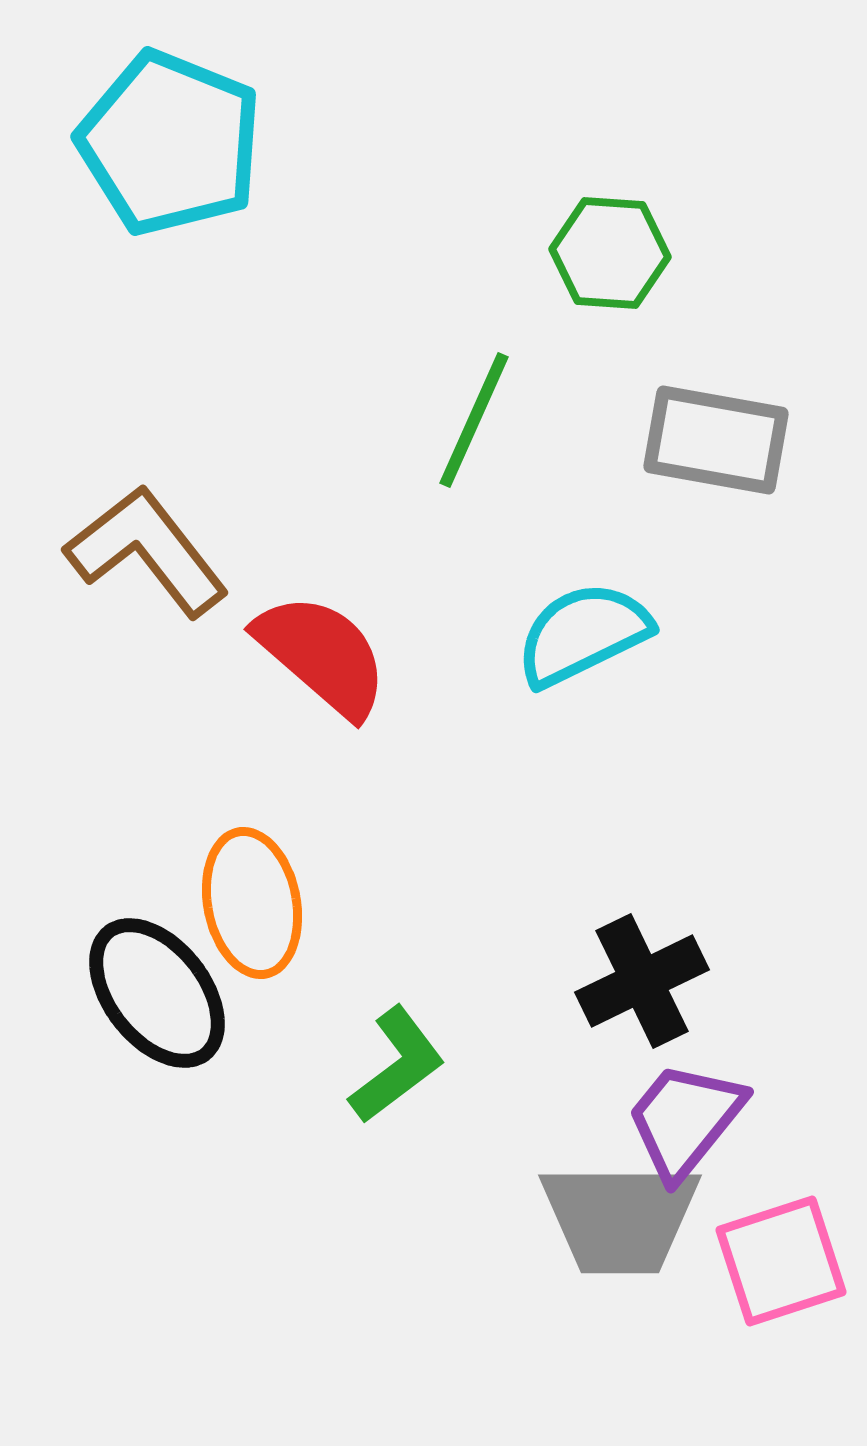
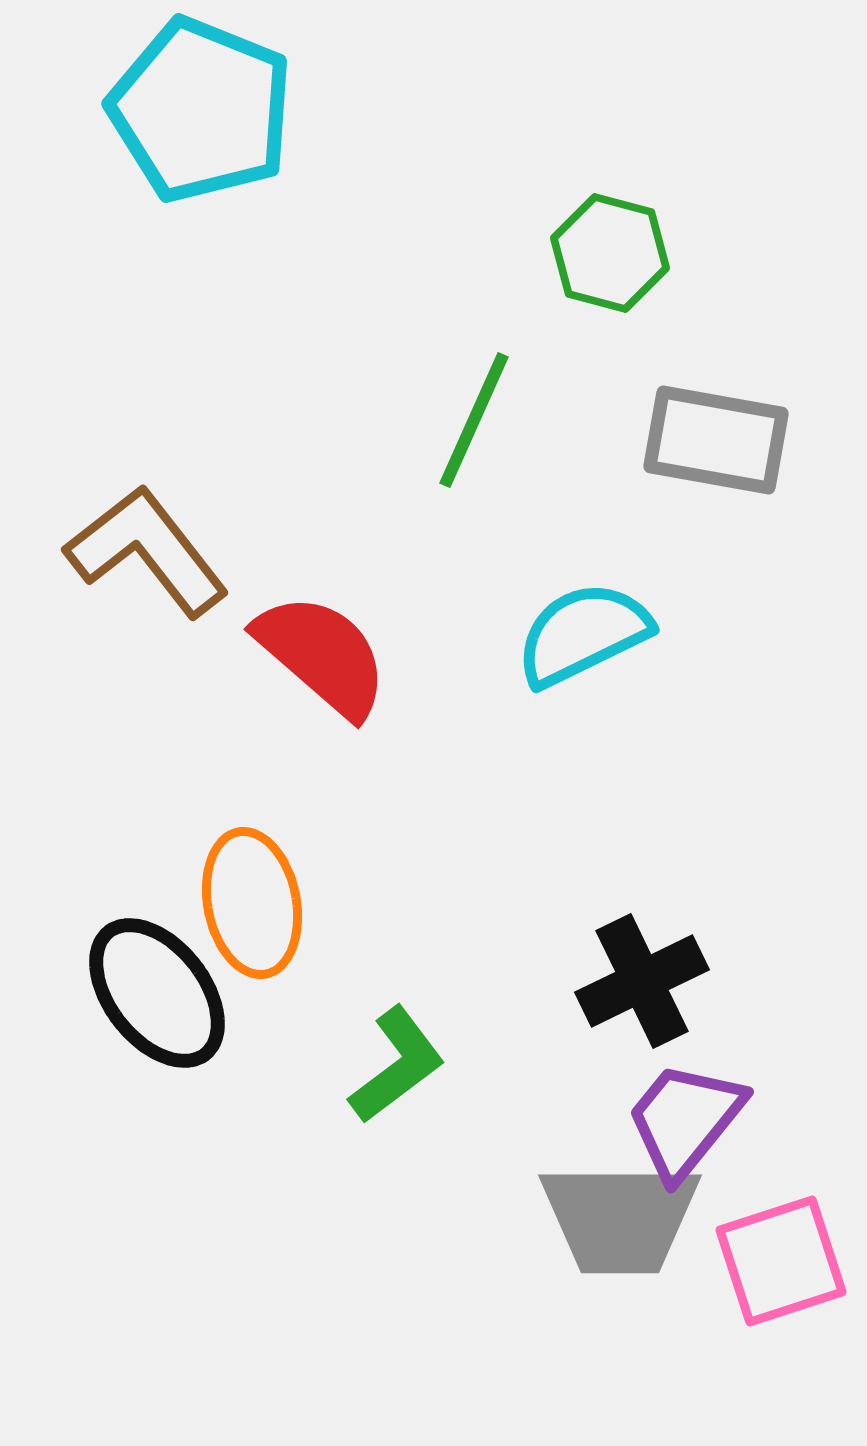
cyan pentagon: moved 31 px right, 33 px up
green hexagon: rotated 11 degrees clockwise
